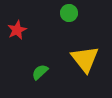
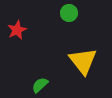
yellow triangle: moved 2 px left, 2 px down
green semicircle: moved 13 px down
